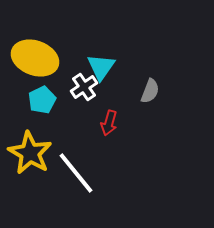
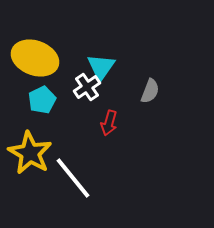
white cross: moved 3 px right
white line: moved 3 px left, 5 px down
